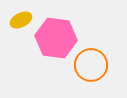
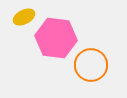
yellow ellipse: moved 3 px right, 3 px up
